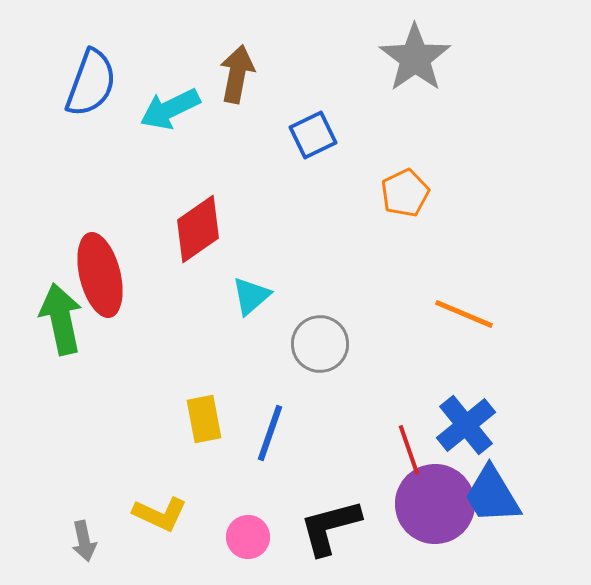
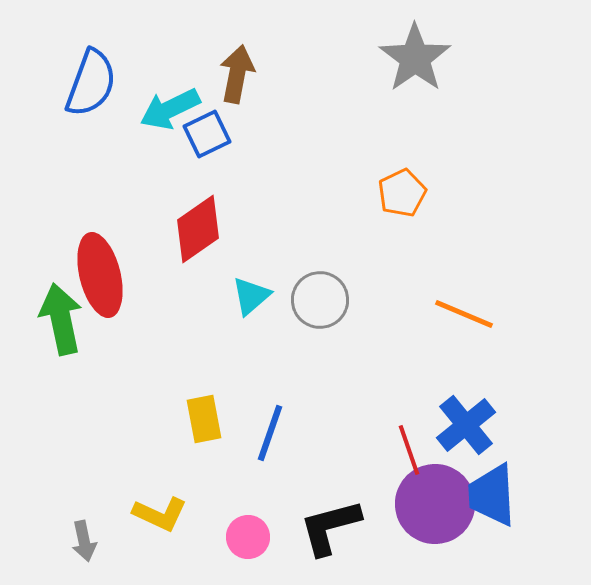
blue square: moved 106 px left, 1 px up
orange pentagon: moved 3 px left
gray circle: moved 44 px up
blue trapezoid: rotated 28 degrees clockwise
